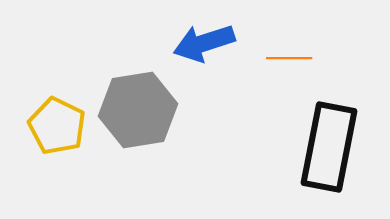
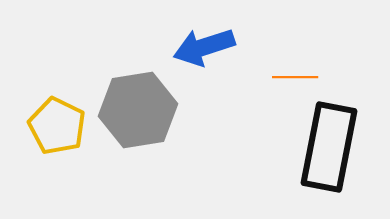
blue arrow: moved 4 px down
orange line: moved 6 px right, 19 px down
